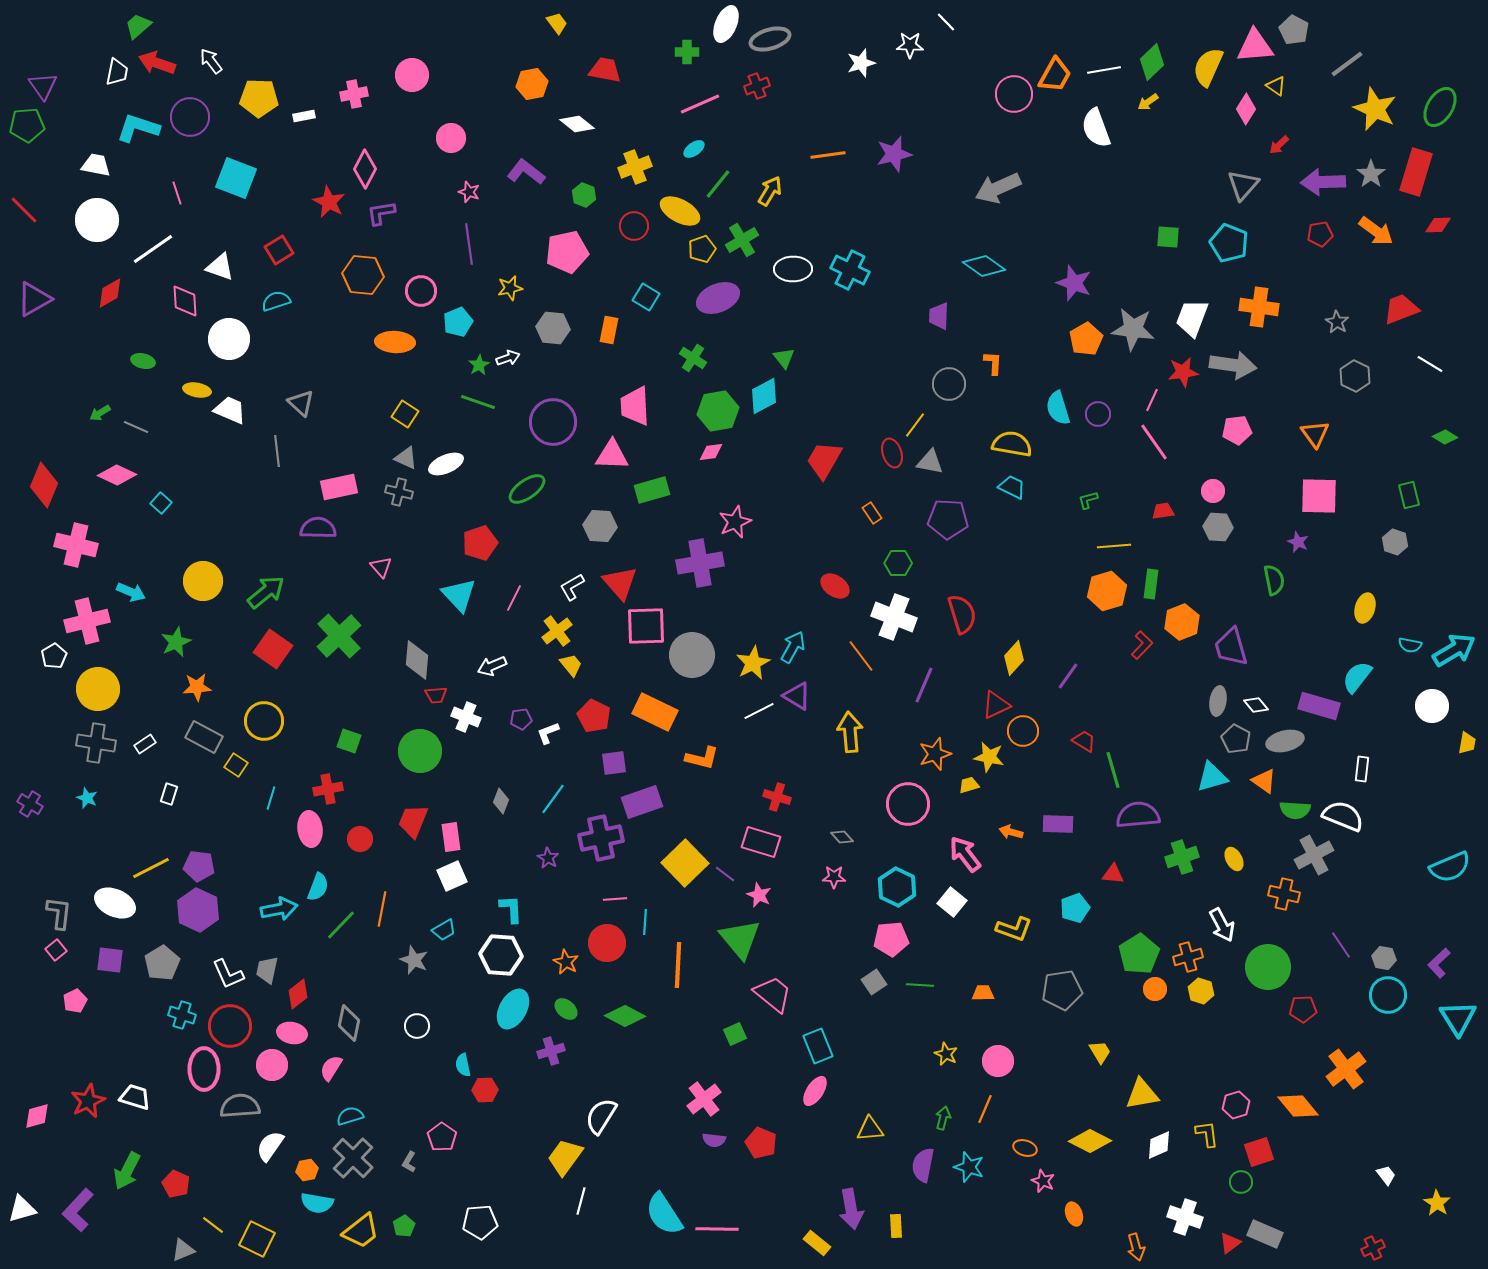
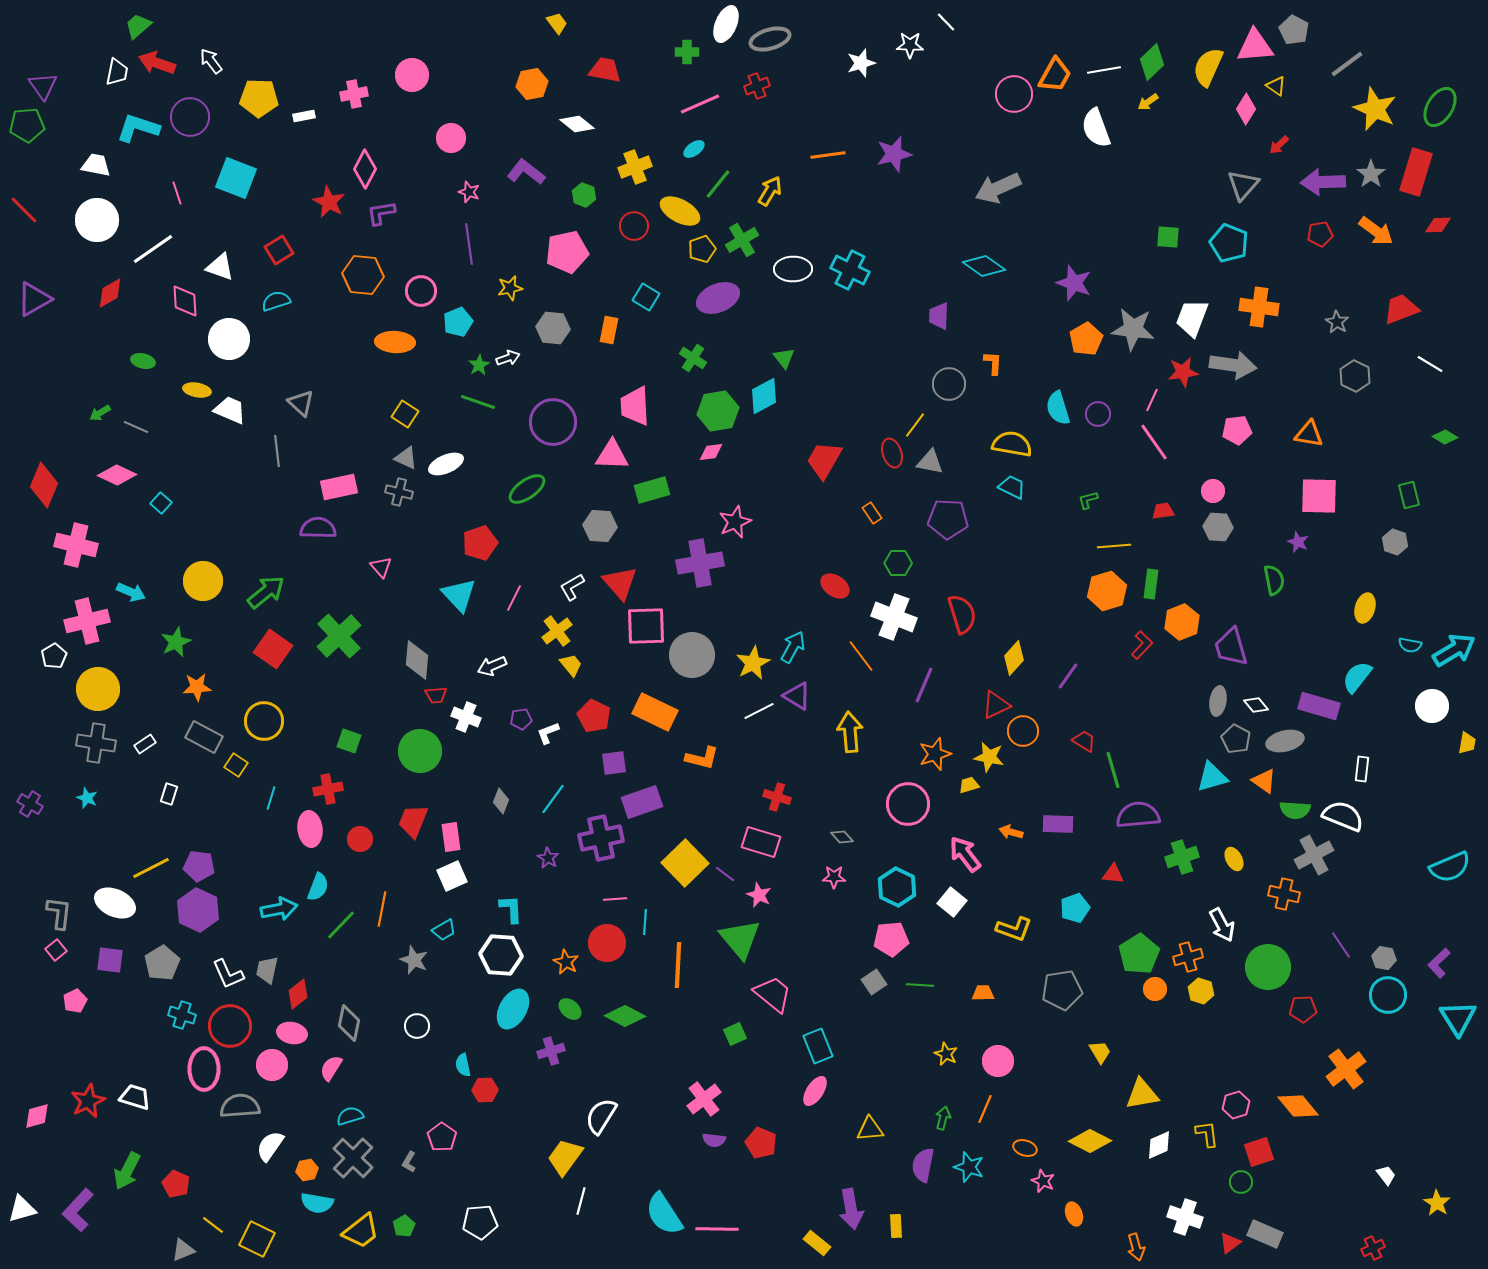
orange triangle at (1315, 434): moved 6 px left; rotated 44 degrees counterclockwise
green ellipse at (566, 1009): moved 4 px right
